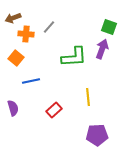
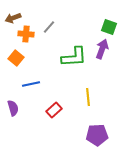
blue line: moved 3 px down
